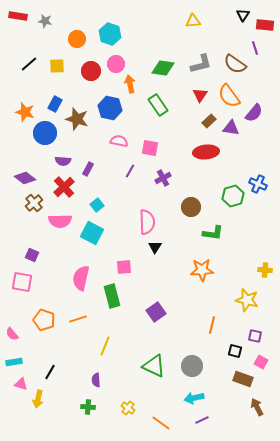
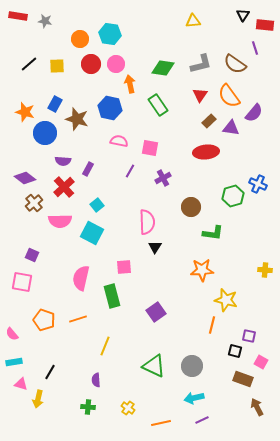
cyan hexagon at (110, 34): rotated 10 degrees counterclockwise
orange circle at (77, 39): moved 3 px right
red circle at (91, 71): moved 7 px up
yellow star at (247, 300): moved 21 px left
purple square at (255, 336): moved 6 px left
orange line at (161, 423): rotated 48 degrees counterclockwise
